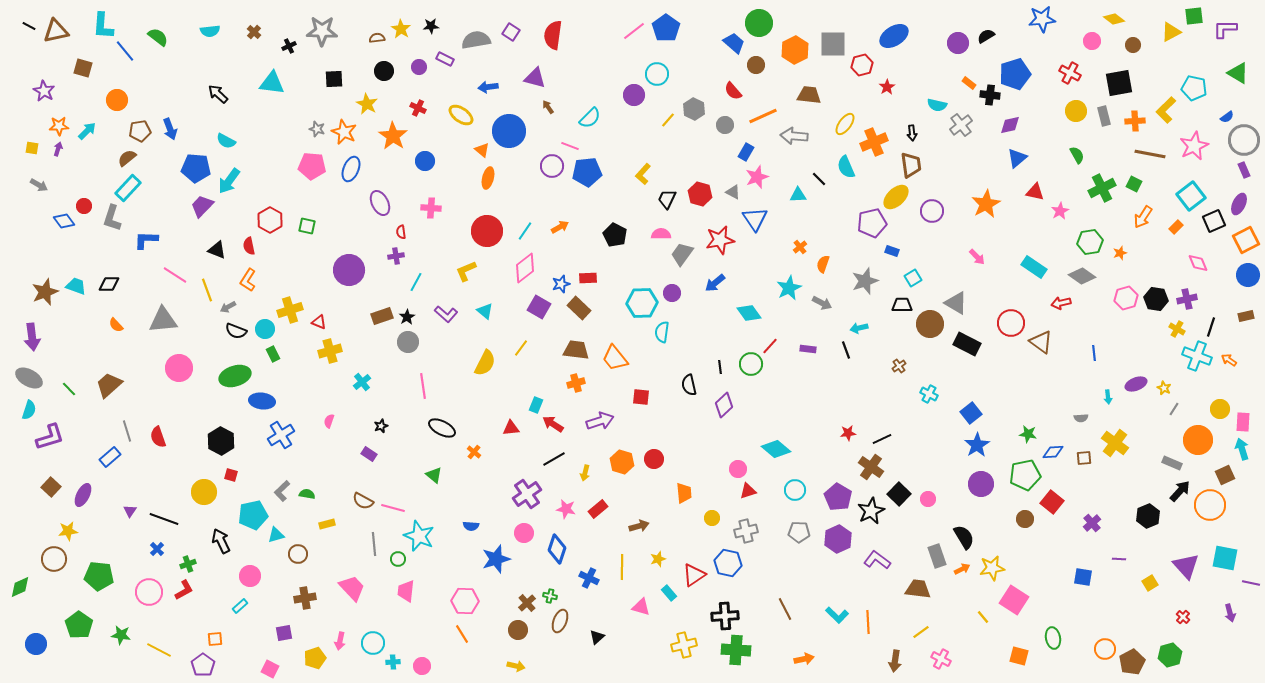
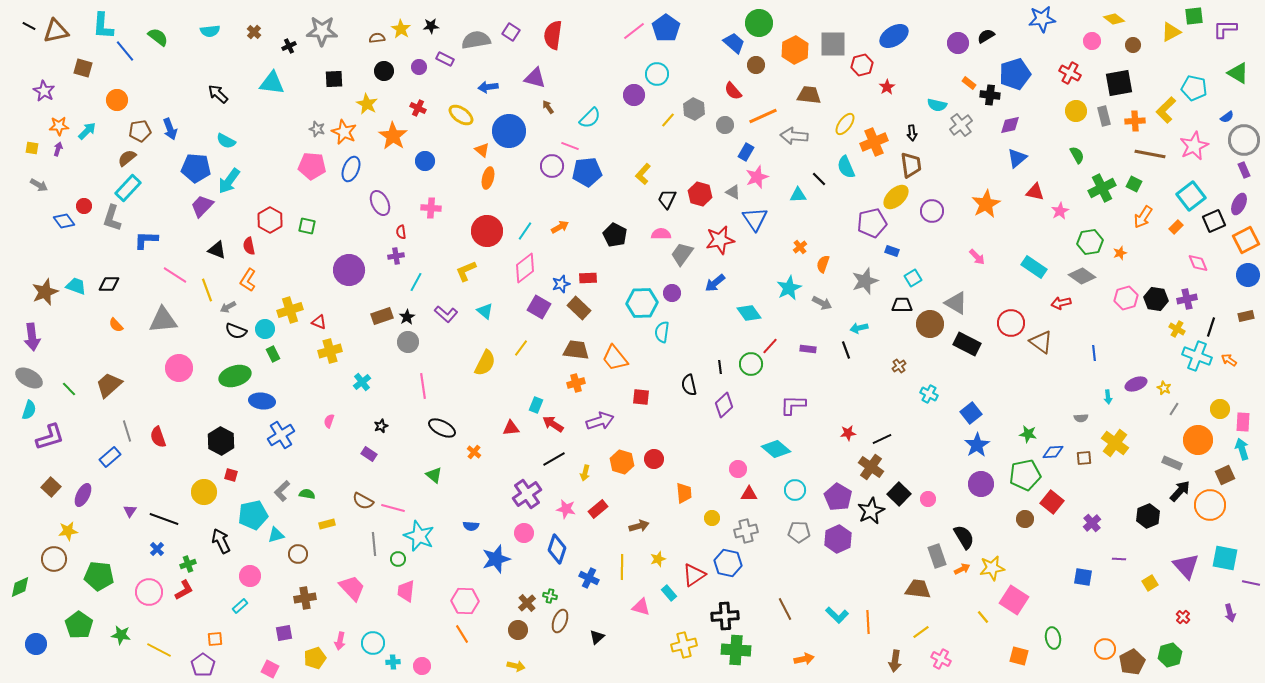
red triangle at (748, 491): moved 1 px right, 3 px down; rotated 18 degrees clockwise
purple L-shape at (877, 560): moved 84 px left, 155 px up; rotated 36 degrees counterclockwise
